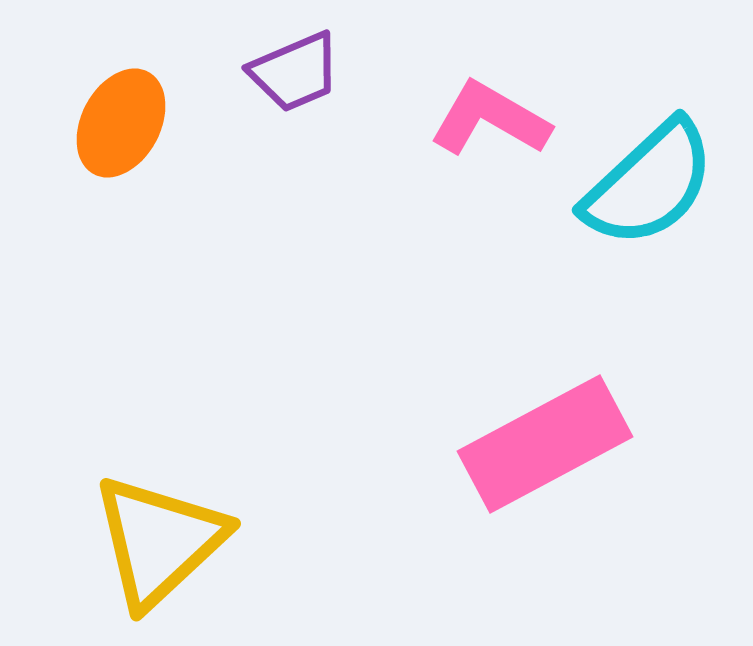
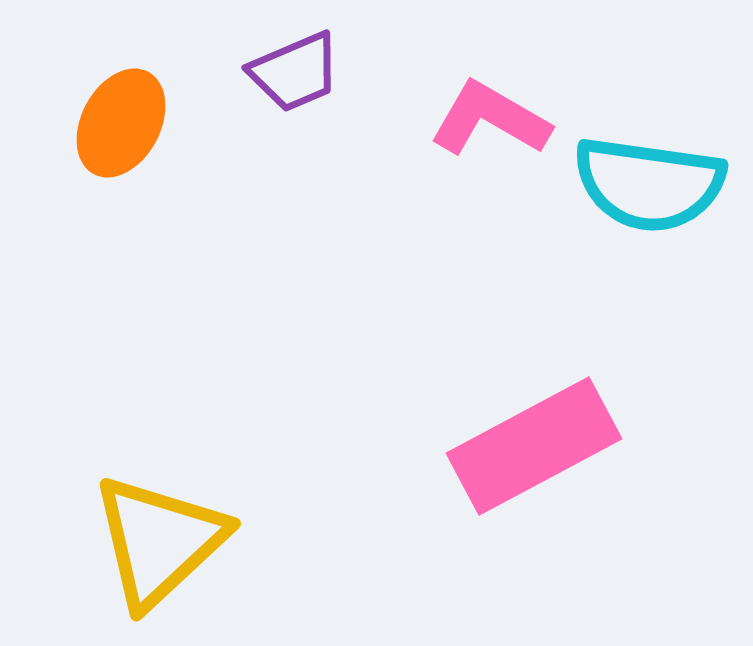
cyan semicircle: rotated 51 degrees clockwise
pink rectangle: moved 11 px left, 2 px down
